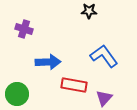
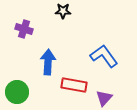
black star: moved 26 px left
blue arrow: rotated 85 degrees counterclockwise
green circle: moved 2 px up
